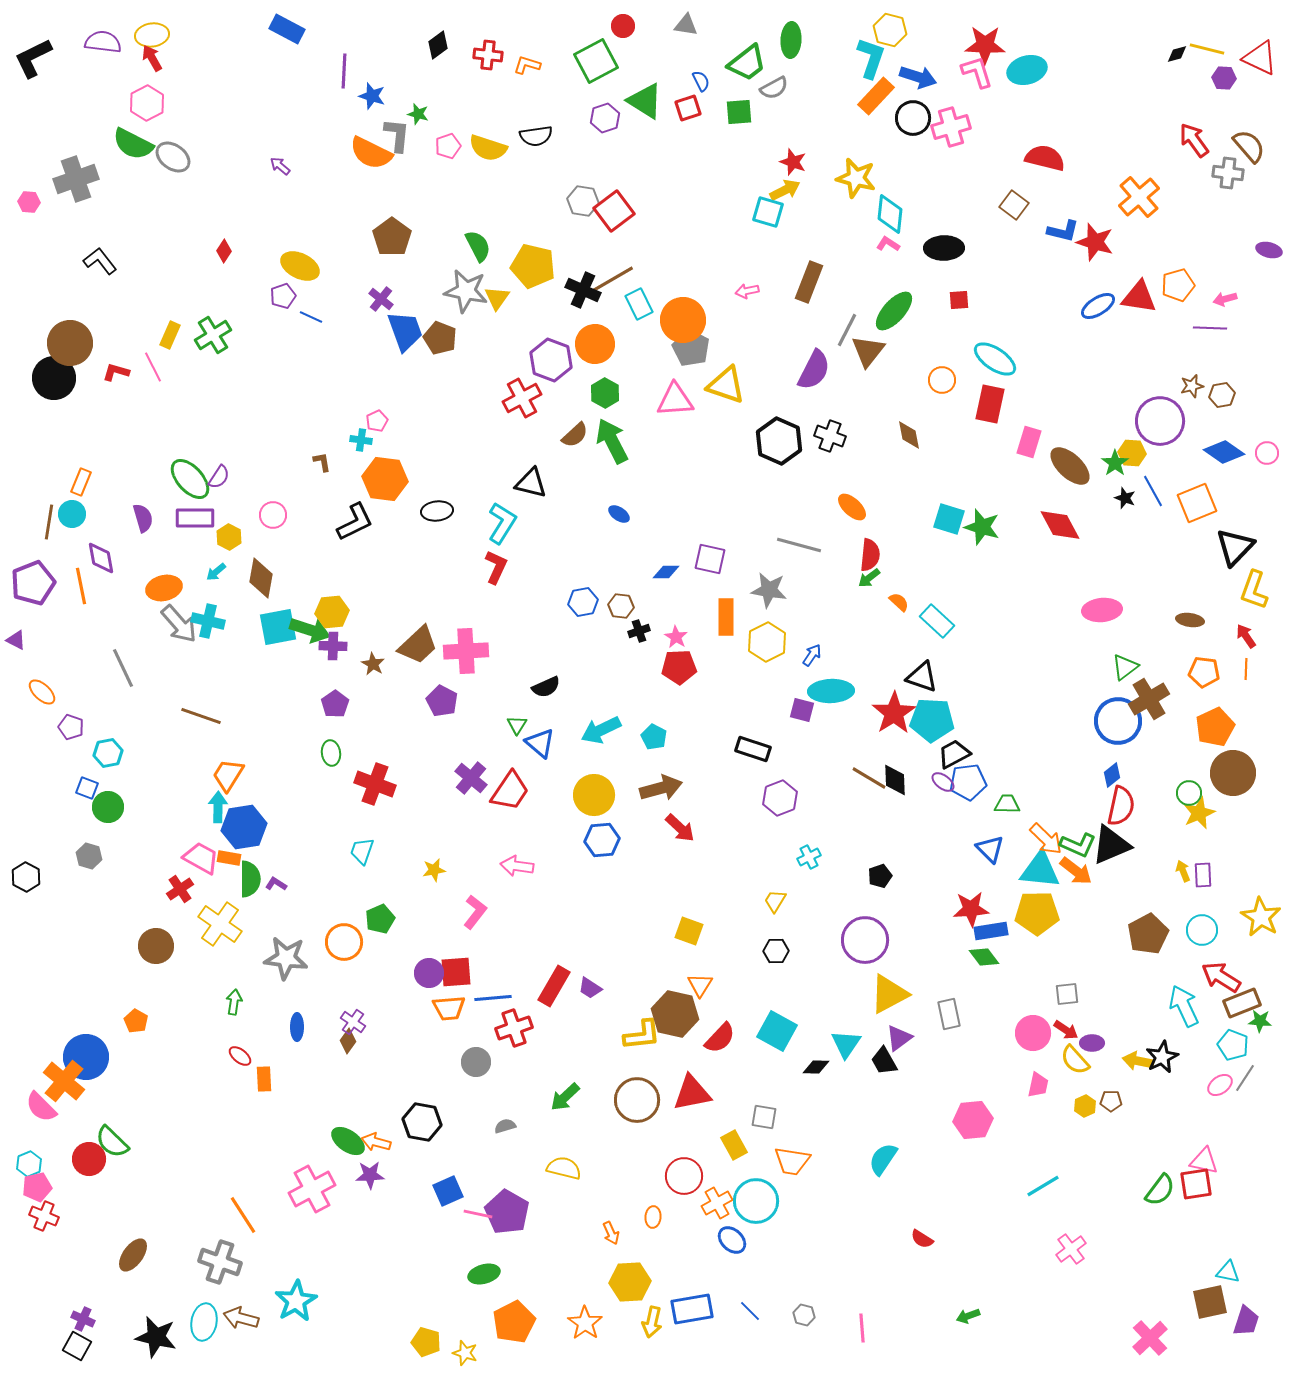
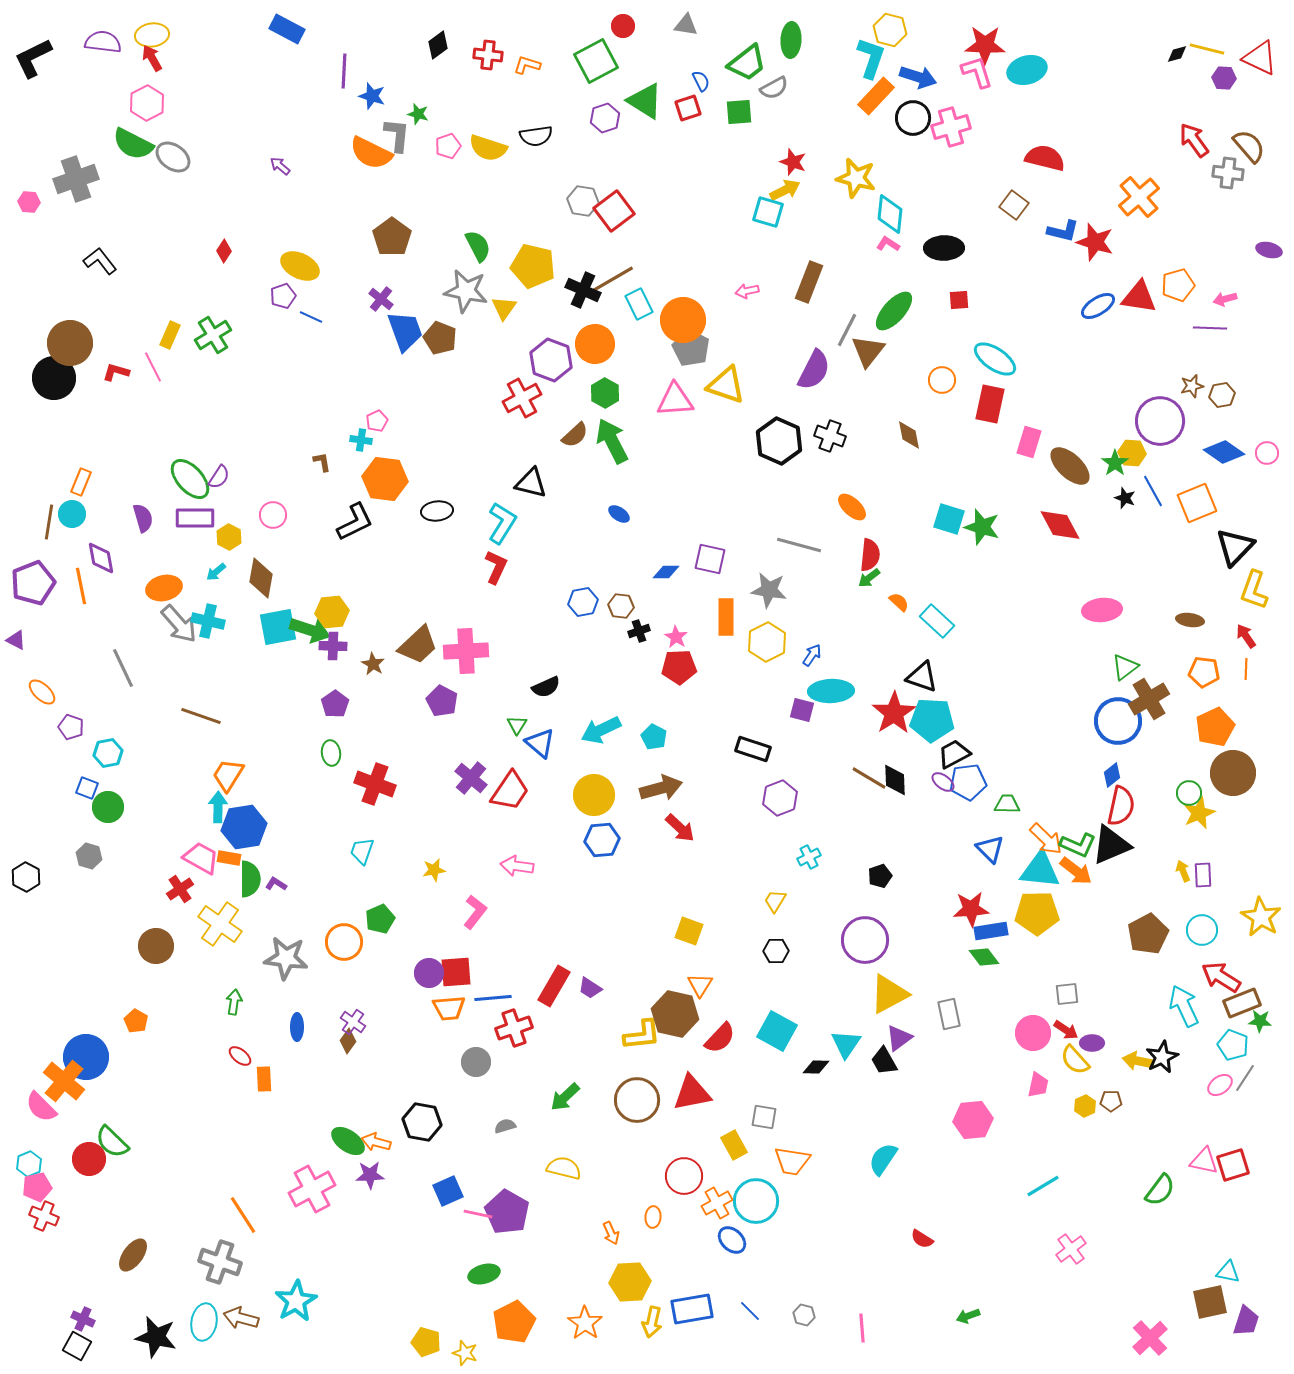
yellow triangle at (497, 298): moved 7 px right, 10 px down
red square at (1196, 1184): moved 37 px right, 19 px up; rotated 8 degrees counterclockwise
